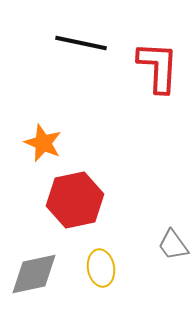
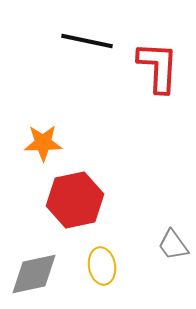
black line: moved 6 px right, 2 px up
orange star: rotated 24 degrees counterclockwise
yellow ellipse: moved 1 px right, 2 px up
